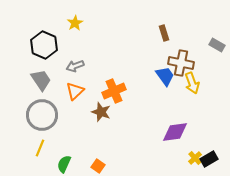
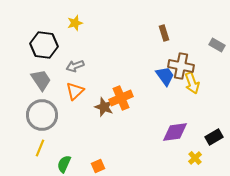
yellow star: rotated 14 degrees clockwise
black hexagon: rotated 16 degrees counterclockwise
brown cross: moved 3 px down
orange cross: moved 7 px right, 7 px down
brown star: moved 3 px right, 5 px up
black rectangle: moved 5 px right, 22 px up
orange square: rotated 32 degrees clockwise
